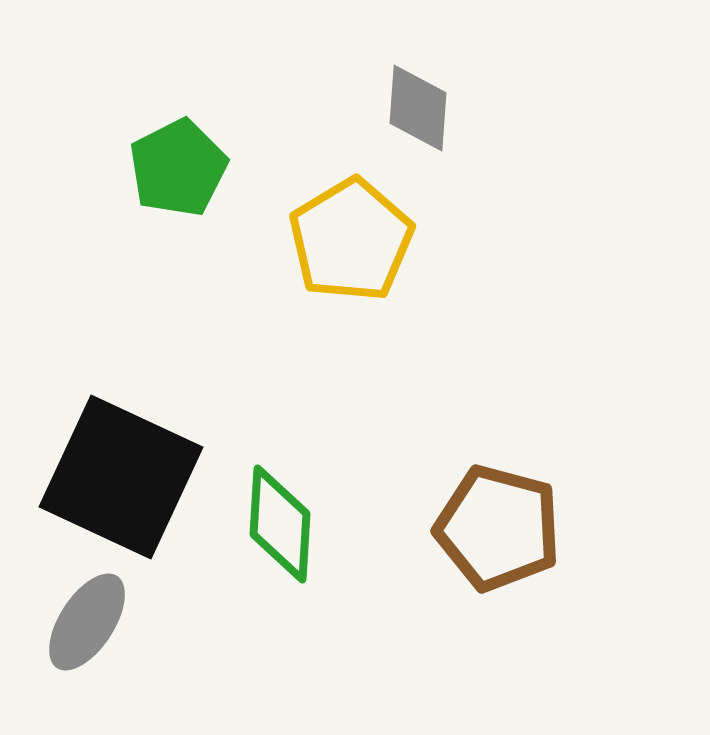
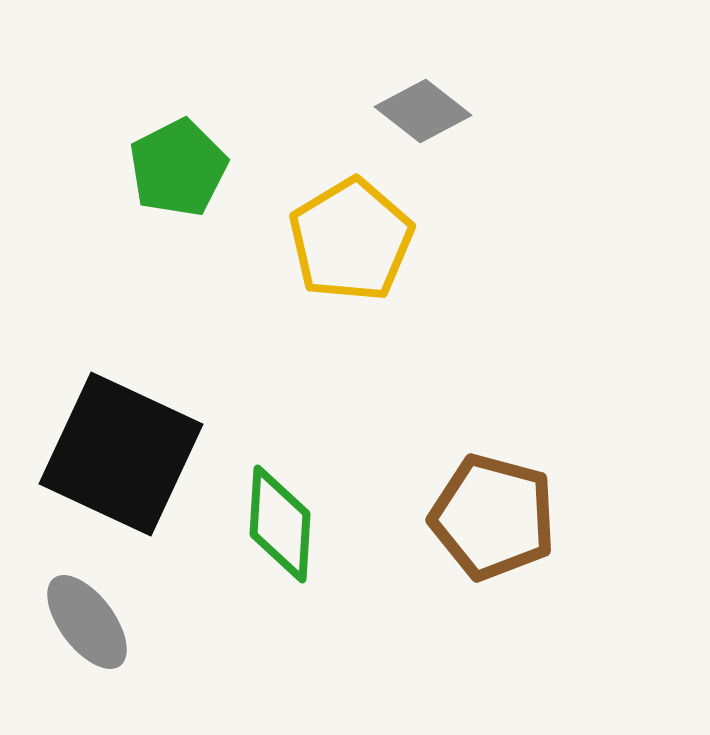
gray diamond: moved 5 px right, 3 px down; rotated 56 degrees counterclockwise
black square: moved 23 px up
brown pentagon: moved 5 px left, 11 px up
gray ellipse: rotated 70 degrees counterclockwise
